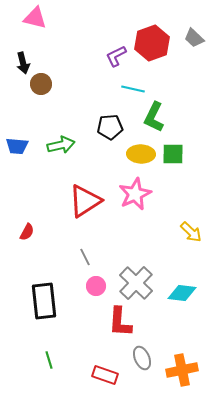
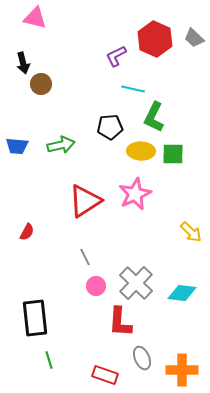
red hexagon: moved 3 px right, 4 px up; rotated 16 degrees counterclockwise
yellow ellipse: moved 3 px up
black rectangle: moved 9 px left, 17 px down
orange cross: rotated 12 degrees clockwise
